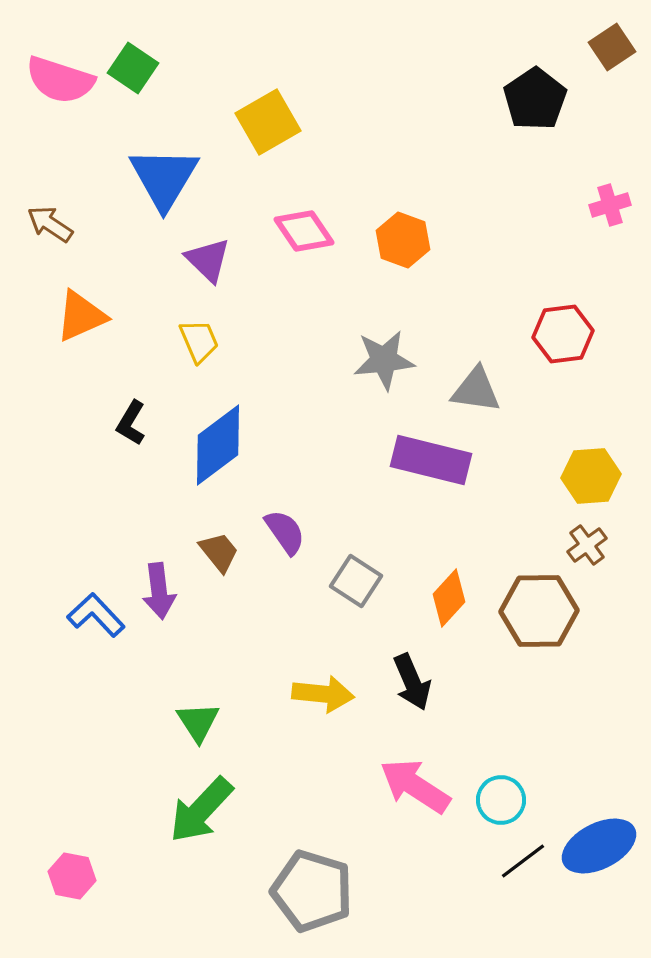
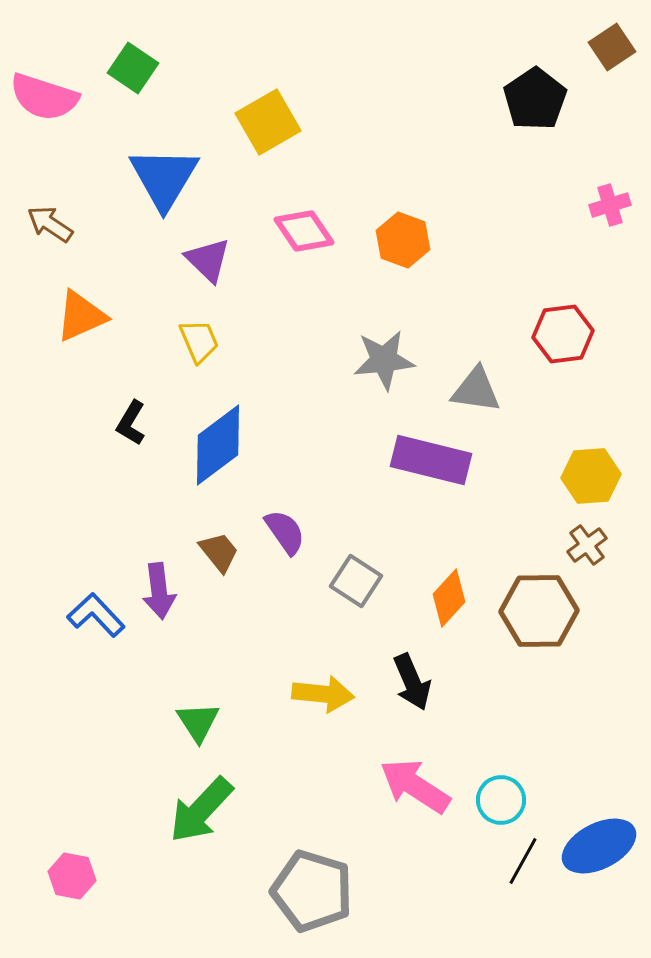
pink semicircle: moved 16 px left, 17 px down
black line: rotated 24 degrees counterclockwise
